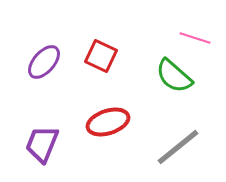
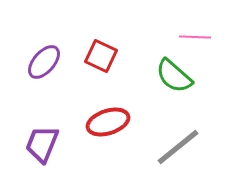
pink line: moved 1 px up; rotated 16 degrees counterclockwise
